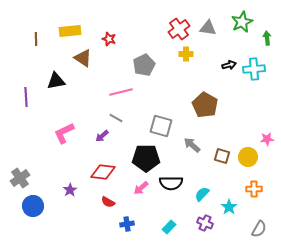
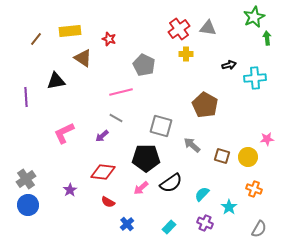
green star: moved 12 px right, 5 px up
brown line: rotated 40 degrees clockwise
gray pentagon: rotated 20 degrees counterclockwise
cyan cross: moved 1 px right, 9 px down
gray cross: moved 6 px right, 1 px down
black semicircle: rotated 35 degrees counterclockwise
orange cross: rotated 21 degrees clockwise
blue circle: moved 5 px left, 1 px up
blue cross: rotated 32 degrees counterclockwise
